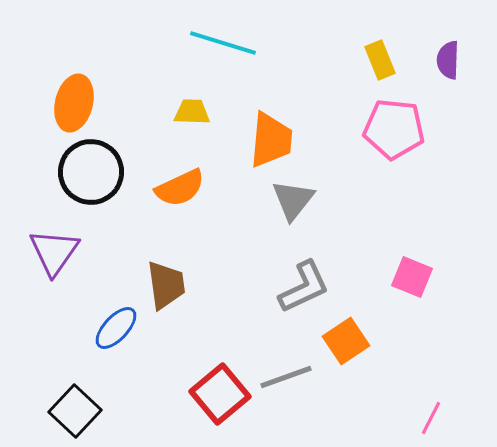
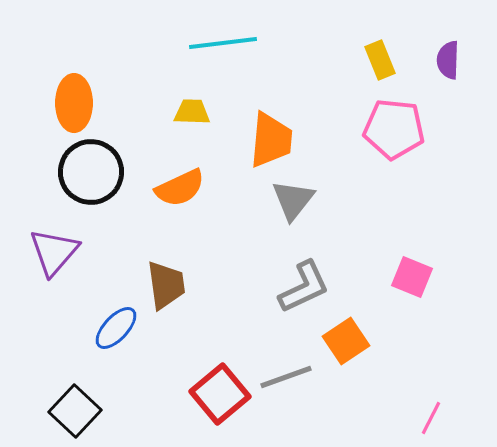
cyan line: rotated 24 degrees counterclockwise
orange ellipse: rotated 14 degrees counterclockwise
purple triangle: rotated 6 degrees clockwise
